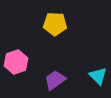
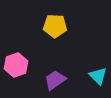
yellow pentagon: moved 2 px down
pink hexagon: moved 3 px down
